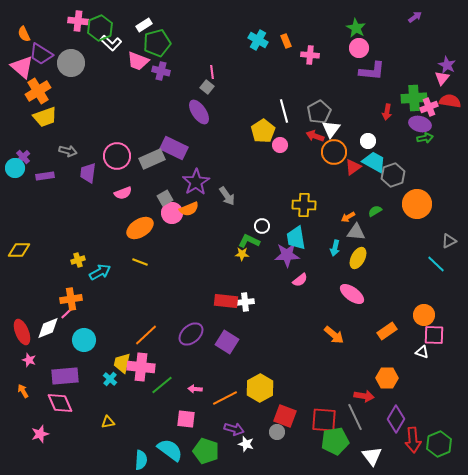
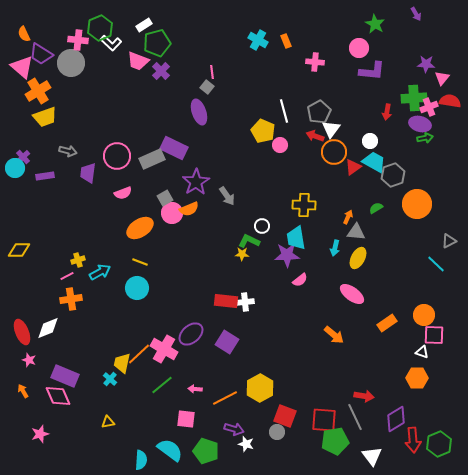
purple arrow at (415, 17): moved 1 px right, 3 px up; rotated 96 degrees clockwise
pink cross at (78, 21): moved 19 px down
green star at (356, 28): moved 19 px right, 4 px up
pink cross at (310, 55): moved 5 px right, 7 px down
purple star at (447, 65): moved 21 px left, 1 px up; rotated 24 degrees counterclockwise
purple cross at (161, 71): rotated 30 degrees clockwise
purple ellipse at (199, 112): rotated 15 degrees clockwise
yellow pentagon at (263, 131): rotated 15 degrees counterclockwise
white circle at (368, 141): moved 2 px right
green semicircle at (375, 211): moved 1 px right, 3 px up
orange arrow at (348, 217): rotated 144 degrees clockwise
pink line at (67, 313): moved 37 px up; rotated 16 degrees clockwise
orange rectangle at (387, 331): moved 8 px up
orange line at (146, 335): moved 7 px left, 19 px down
cyan circle at (84, 340): moved 53 px right, 52 px up
pink cross at (141, 367): moved 23 px right, 18 px up; rotated 24 degrees clockwise
purple rectangle at (65, 376): rotated 28 degrees clockwise
orange hexagon at (387, 378): moved 30 px right
pink diamond at (60, 403): moved 2 px left, 7 px up
purple diamond at (396, 419): rotated 28 degrees clockwise
